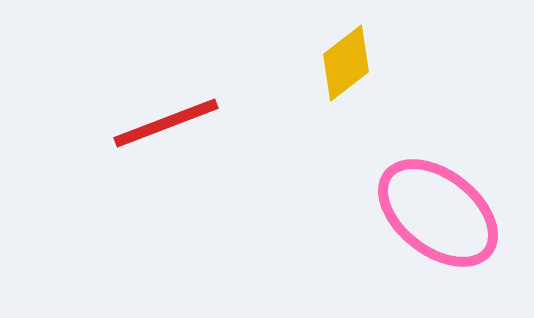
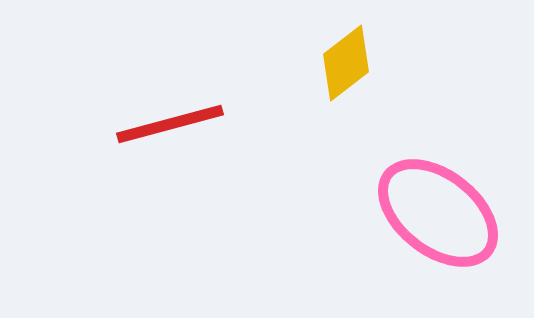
red line: moved 4 px right, 1 px down; rotated 6 degrees clockwise
